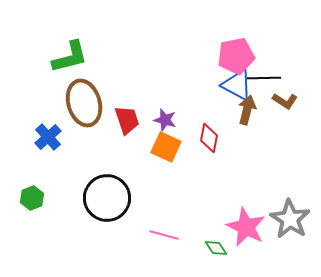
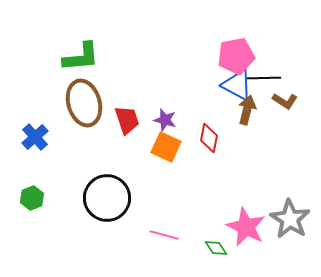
green L-shape: moved 11 px right; rotated 9 degrees clockwise
blue cross: moved 13 px left
